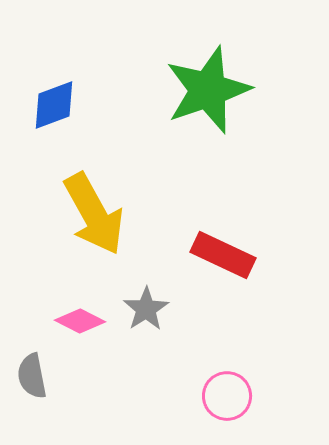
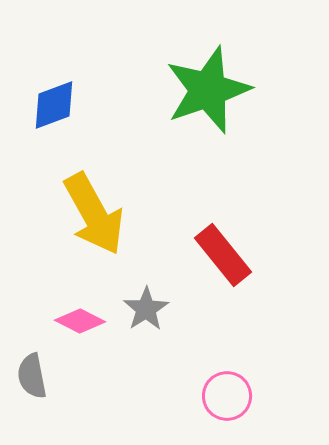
red rectangle: rotated 26 degrees clockwise
